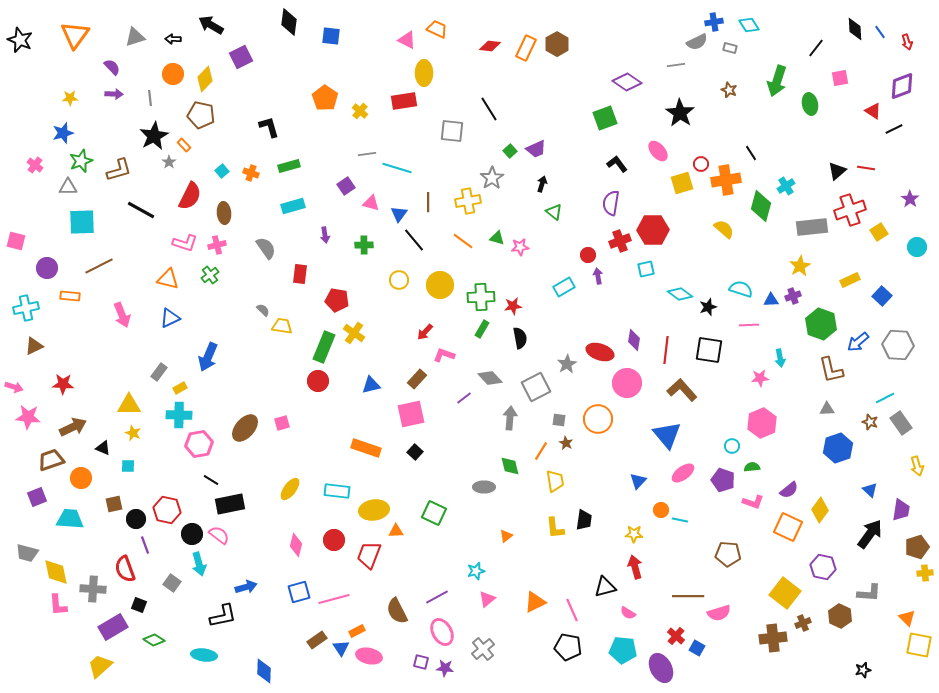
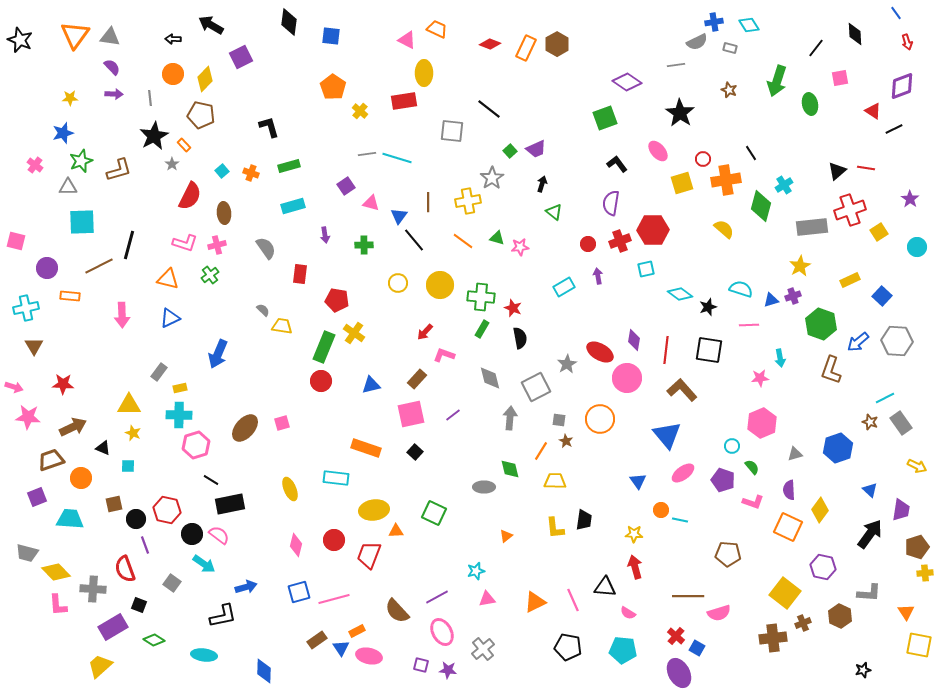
black diamond at (855, 29): moved 5 px down
blue line at (880, 32): moved 16 px right, 19 px up
gray triangle at (135, 37): moved 25 px left; rotated 25 degrees clockwise
red diamond at (490, 46): moved 2 px up; rotated 15 degrees clockwise
orange pentagon at (325, 98): moved 8 px right, 11 px up
black line at (489, 109): rotated 20 degrees counterclockwise
gray star at (169, 162): moved 3 px right, 2 px down
red circle at (701, 164): moved 2 px right, 5 px up
cyan line at (397, 168): moved 10 px up
cyan cross at (786, 186): moved 2 px left, 1 px up
black line at (141, 210): moved 12 px left, 35 px down; rotated 76 degrees clockwise
blue triangle at (399, 214): moved 2 px down
red circle at (588, 255): moved 11 px up
yellow circle at (399, 280): moved 1 px left, 3 px down
green cross at (481, 297): rotated 8 degrees clockwise
blue triangle at (771, 300): rotated 14 degrees counterclockwise
red star at (513, 306): moved 2 px down; rotated 30 degrees clockwise
pink arrow at (122, 315): rotated 20 degrees clockwise
gray hexagon at (898, 345): moved 1 px left, 4 px up
brown triangle at (34, 346): rotated 36 degrees counterclockwise
red ellipse at (600, 352): rotated 12 degrees clockwise
blue arrow at (208, 357): moved 10 px right, 3 px up
brown L-shape at (831, 370): rotated 32 degrees clockwise
gray diamond at (490, 378): rotated 30 degrees clockwise
red circle at (318, 381): moved 3 px right
pink circle at (627, 383): moved 5 px up
yellow rectangle at (180, 388): rotated 16 degrees clockwise
purple line at (464, 398): moved 11 px left, 17 px down
gray triangle at (827, 409): moved 32 px left, 45 px down; rotated 14 degrees counterclockwise
orange circle at (598, 419): moved 2 px right
brown star at (566, 443): moved 2 px up
pink hexagon at (199, 444): moved 3 px left, 1 px down; rotated 8 degrees counterclockwise
green diamond at (510, 466): moved 3 px down
yellow arrow at (917, 466): rotated 48 degrees counterclockwise
green semicircle at (752, 467): rotated 56 degrees clockwise
yellow trapezoid at (555, 481): rotated 80 degrees counterclockwise
blue triangle at (638, 481): rotated 18 degrees counterclockwise
yellow ellipse at (290, 489): rotated 60 degrees counterclockwise
purple semicircle at (789, 490): rotated 126 degrees clockwise
cyan rectangle at (337, 491): moved 1 px left, 13 px up
cyan arrow at (199, 564): moved 5 px right; rotated 40 degrees counterclockwise
yellow diamond at (56, 572): rotated 32 degrees counterclockwise
black triangle at (605, 587): rotated 20 degrees clockwise
pink triangle at (487, 599): rotated 30 degrees clockwise
pink line at (572, 610): moved 1 px right, 10 px up
brown semicircle at (397, 611): rotated 16 degrees counterclockwise
orange triangle at (907, 618): moved 1 px left, 6 px up; rotated 12 degrees clockwise
purple square at (421, 662): moved 3 px down
purple star at (445, 668): moved 3 px right, 2 px down
purple ellipse at (661, 668): moved 18 px right, 5 px down
